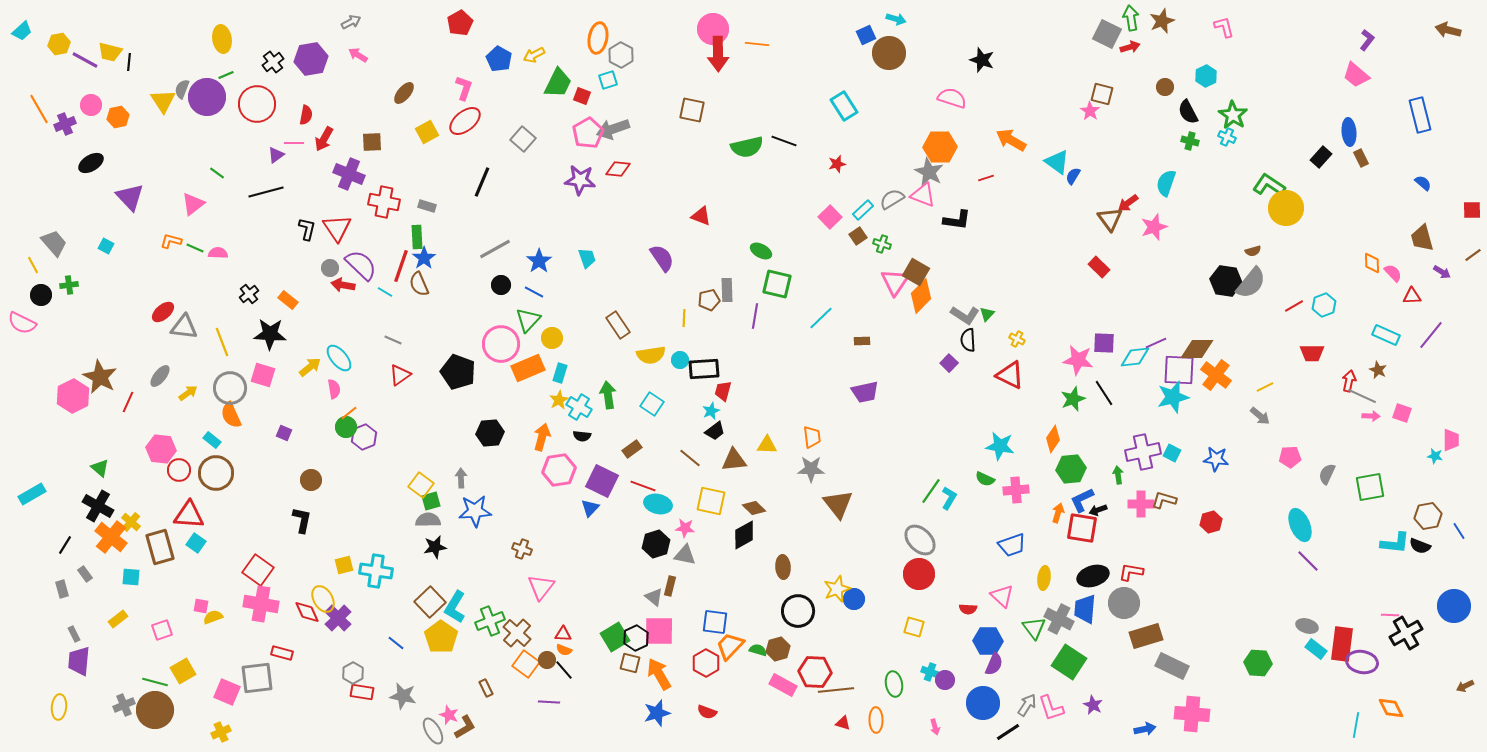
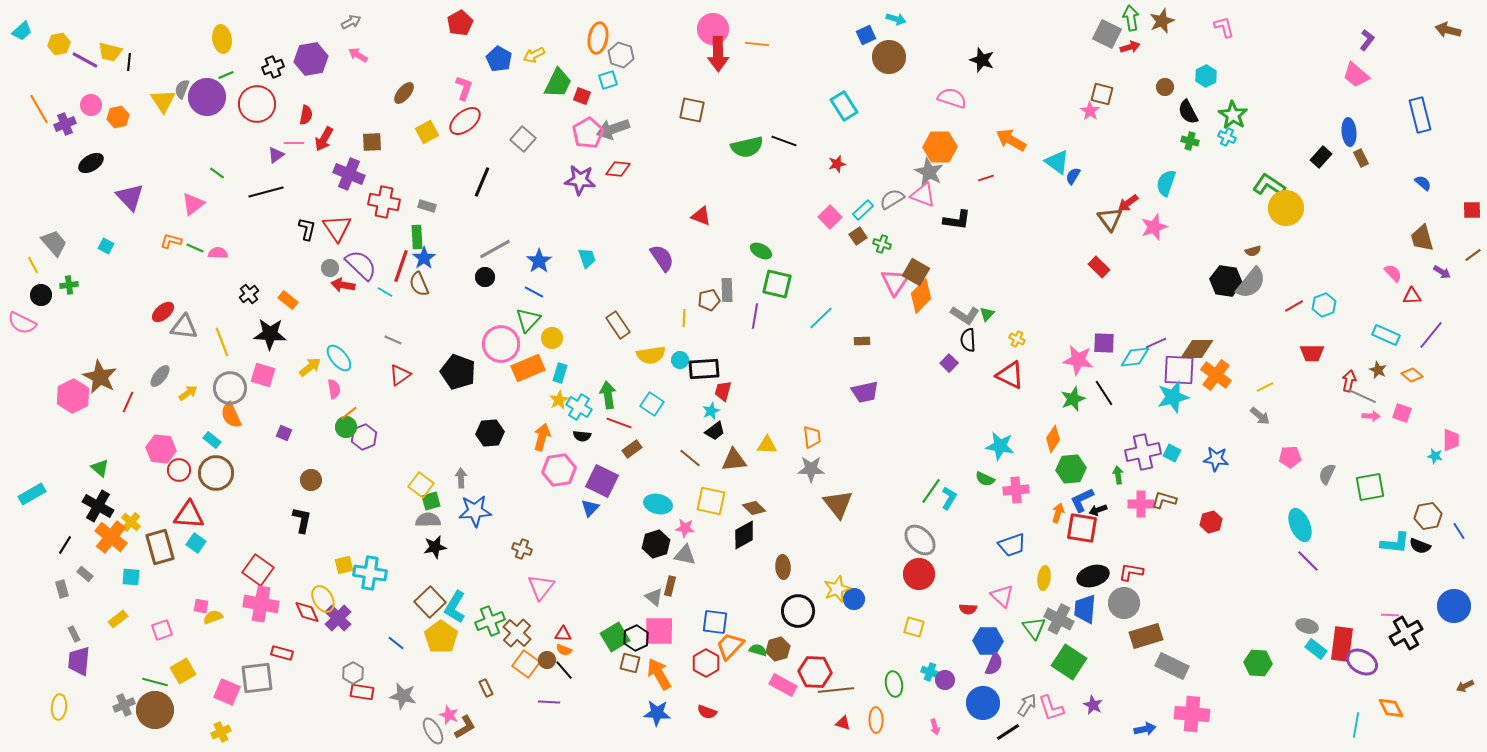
brown circle at (889, 53): moved 4 px down
gray hexagon at (621, 55): rotated 10 degrees counterclockwise
black cross at (273, 62): moved 5 px down; rotated 15 degrees clockwise
orange diamond at (1372, 263): moved 40 px right, 112 px down; rotated 50 degrees counterclockwise
black circle at (501, 285): moved 16 px left, 8 px up
red line at (643, 486): moved 24 px left, 63 px up
cyan cross at (376, 571): moved 6 px left, 2 px down
gray rectangle at (85, 574): rotated 14 degrees counterclockwise
purple ellipse at (1362, 662): rotated 20 degrees clockwise
blue star at (657, 713): rotated 20 degrees clockwise
